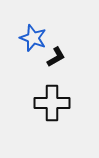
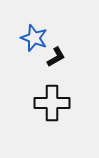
blue star: moved 1 px right
